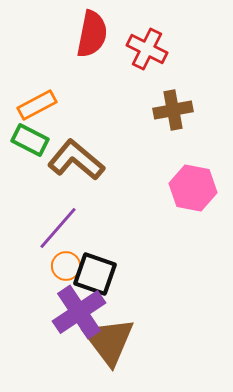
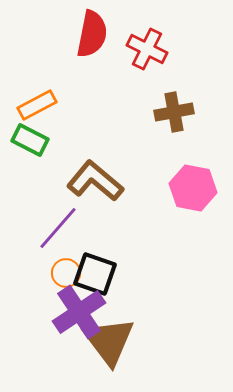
brown cross: moved 1 px right, 2 px down
brown L-shape: moved 19 px right, 21 px down
orange circle: moved 7 px down
